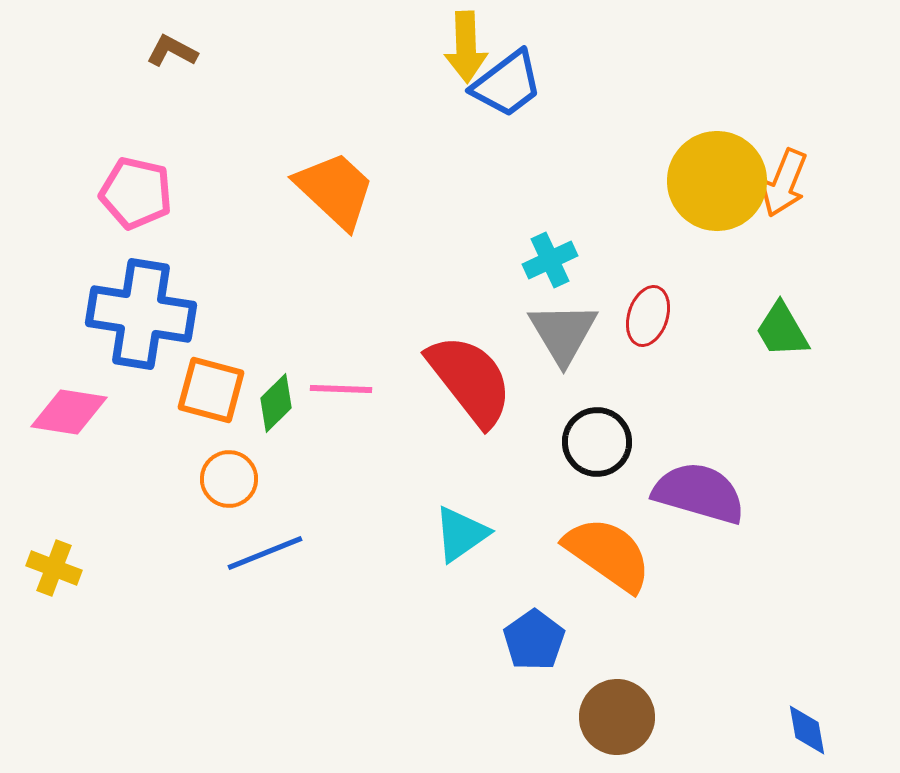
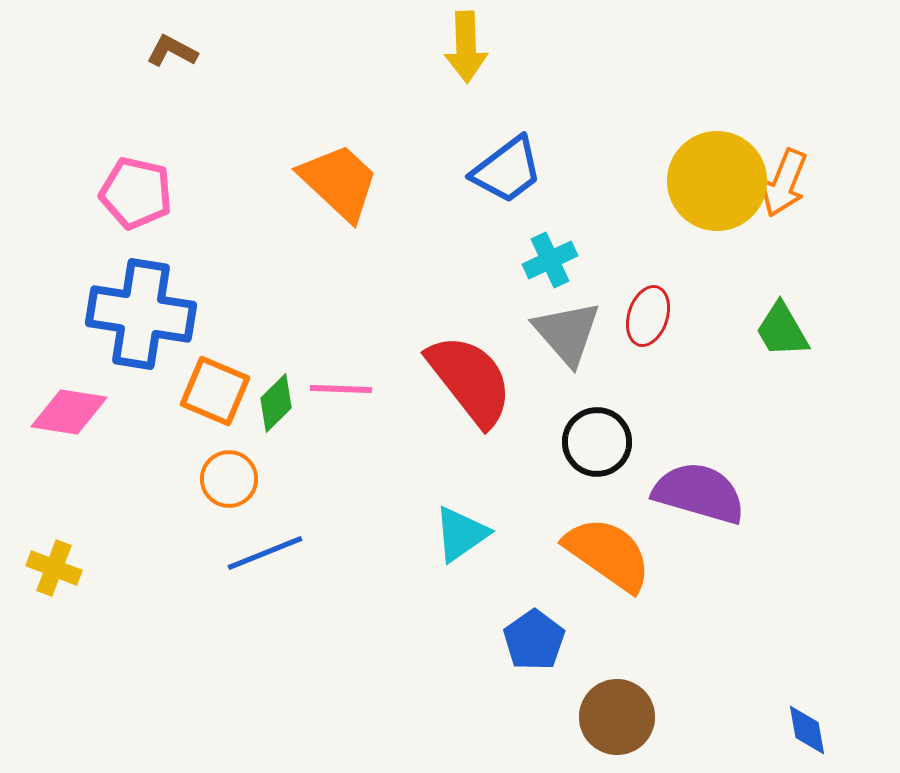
blue trapezoid: moved 86 px down
orange trapezoid: moved 4 px right, 8 px up
gray triangle: moved 4 px right; rotated 10 degrees counterclockwise
orange square: moved 4 px right, 1 px down; rotated 8 degrees clockwise
